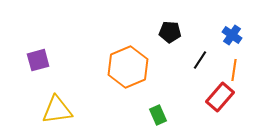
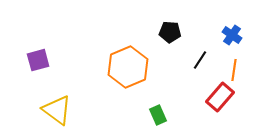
yellow triangle: rotated 44 degrees clockwise
